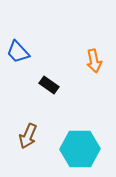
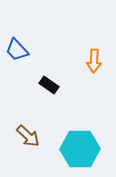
blue trapezoid: moved 1 px left, 2 px up
orange arrow: rotated 15 degrees clockwise
brown arrow: rotated 70 degrees counterclockwise
